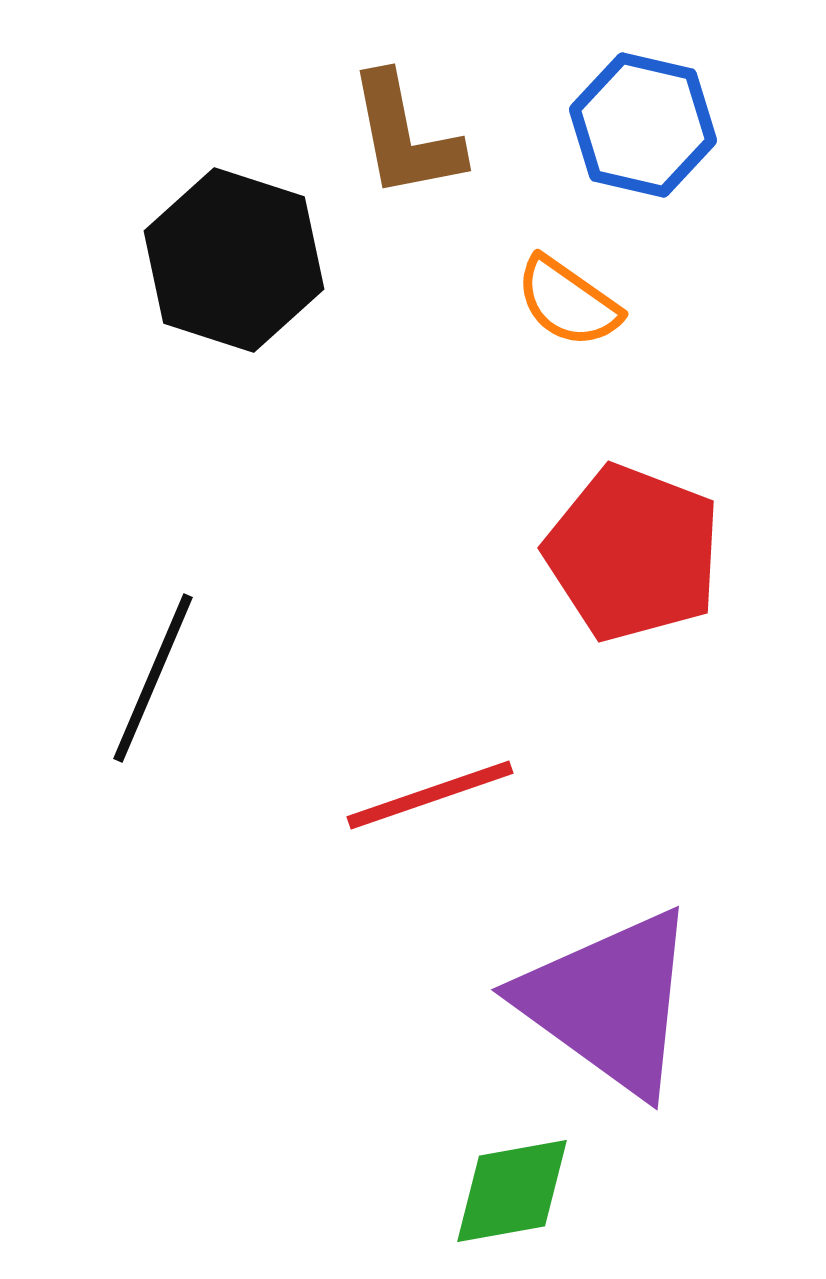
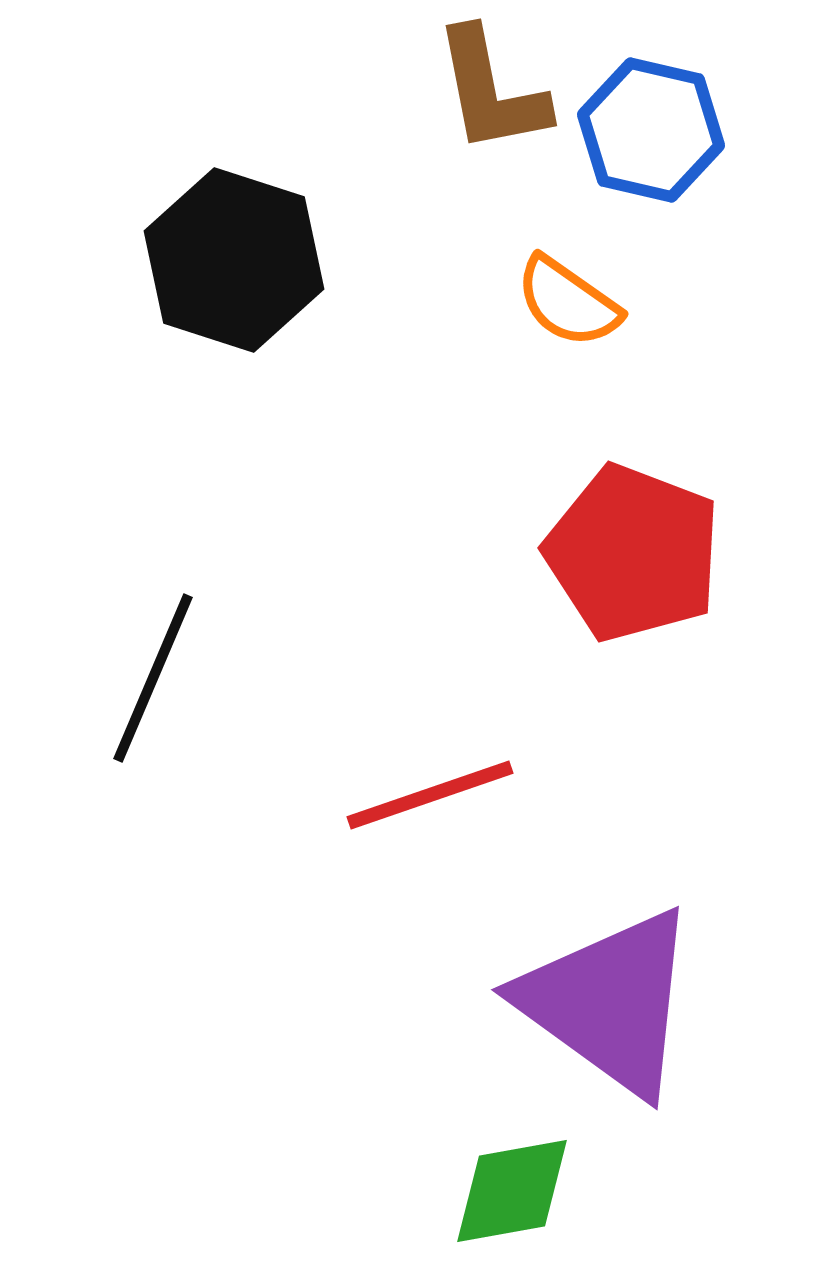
blue hexagon: moved 8 px right, 5 px down
brown L-shape: moved 86 px right, 45 px up
